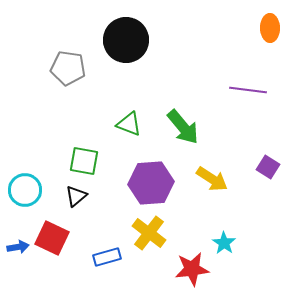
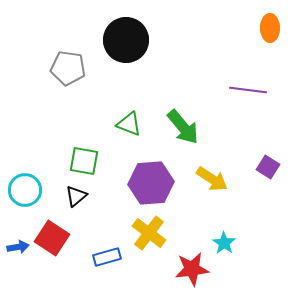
red square: rotated 8 degrees clockwise
